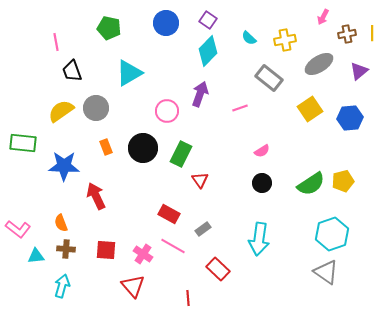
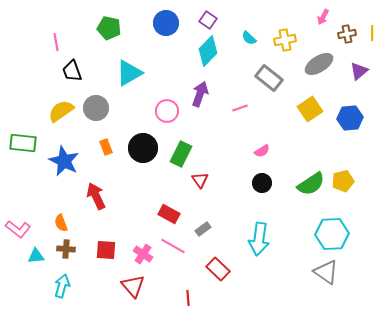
blue star at (64, 166): moved 5 px up; rotated 24 degrees clockwise
cyan hexagon at (332, 234): rotated 16 degrees clockwise
